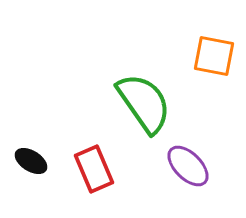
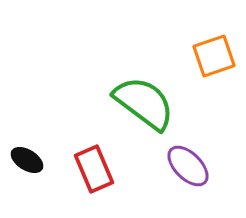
orange square: rotated 30 degrees counterclockwise
green semicircle: rotated 18 degrees counterclockwise
black ellipse: moved 4 px left, 1 px up
